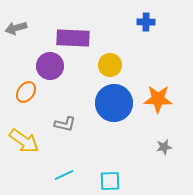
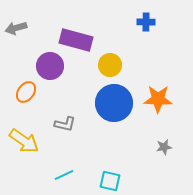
purple rectangle: moved 3 px right, 2 px down; rotated 12 degrees clockwise
cyan square: rotated 15 degrees clockwise
